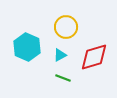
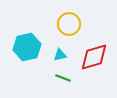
yellow circle: moved 3 px right, 3 px up
cyan hexagon: rotated 24 degrees clockwise
cyan triangle: rotated 16 degrees clockwise
